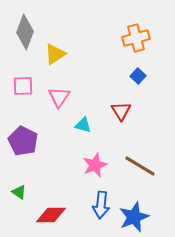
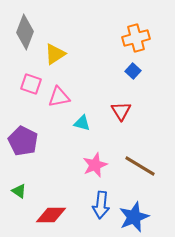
blue square: moved 5 px left, 5 px up
pink square: moved 8 px right, 2 px up; rotated 20 degrees clockwise
pink triangle: rotated 45 degrees clockwise
cyan triangle: moved 1 px left, 2 px up
green triangle: moved 1 px up
